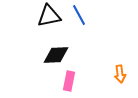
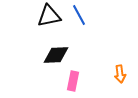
pink rectangle: moved 4 px right
